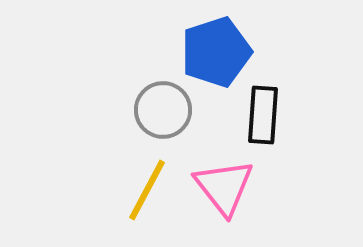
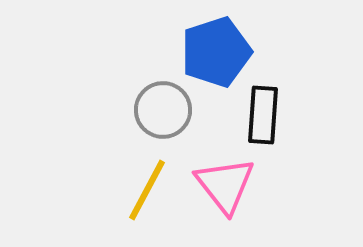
pink triangle: moved 1 px right, 2 px up
